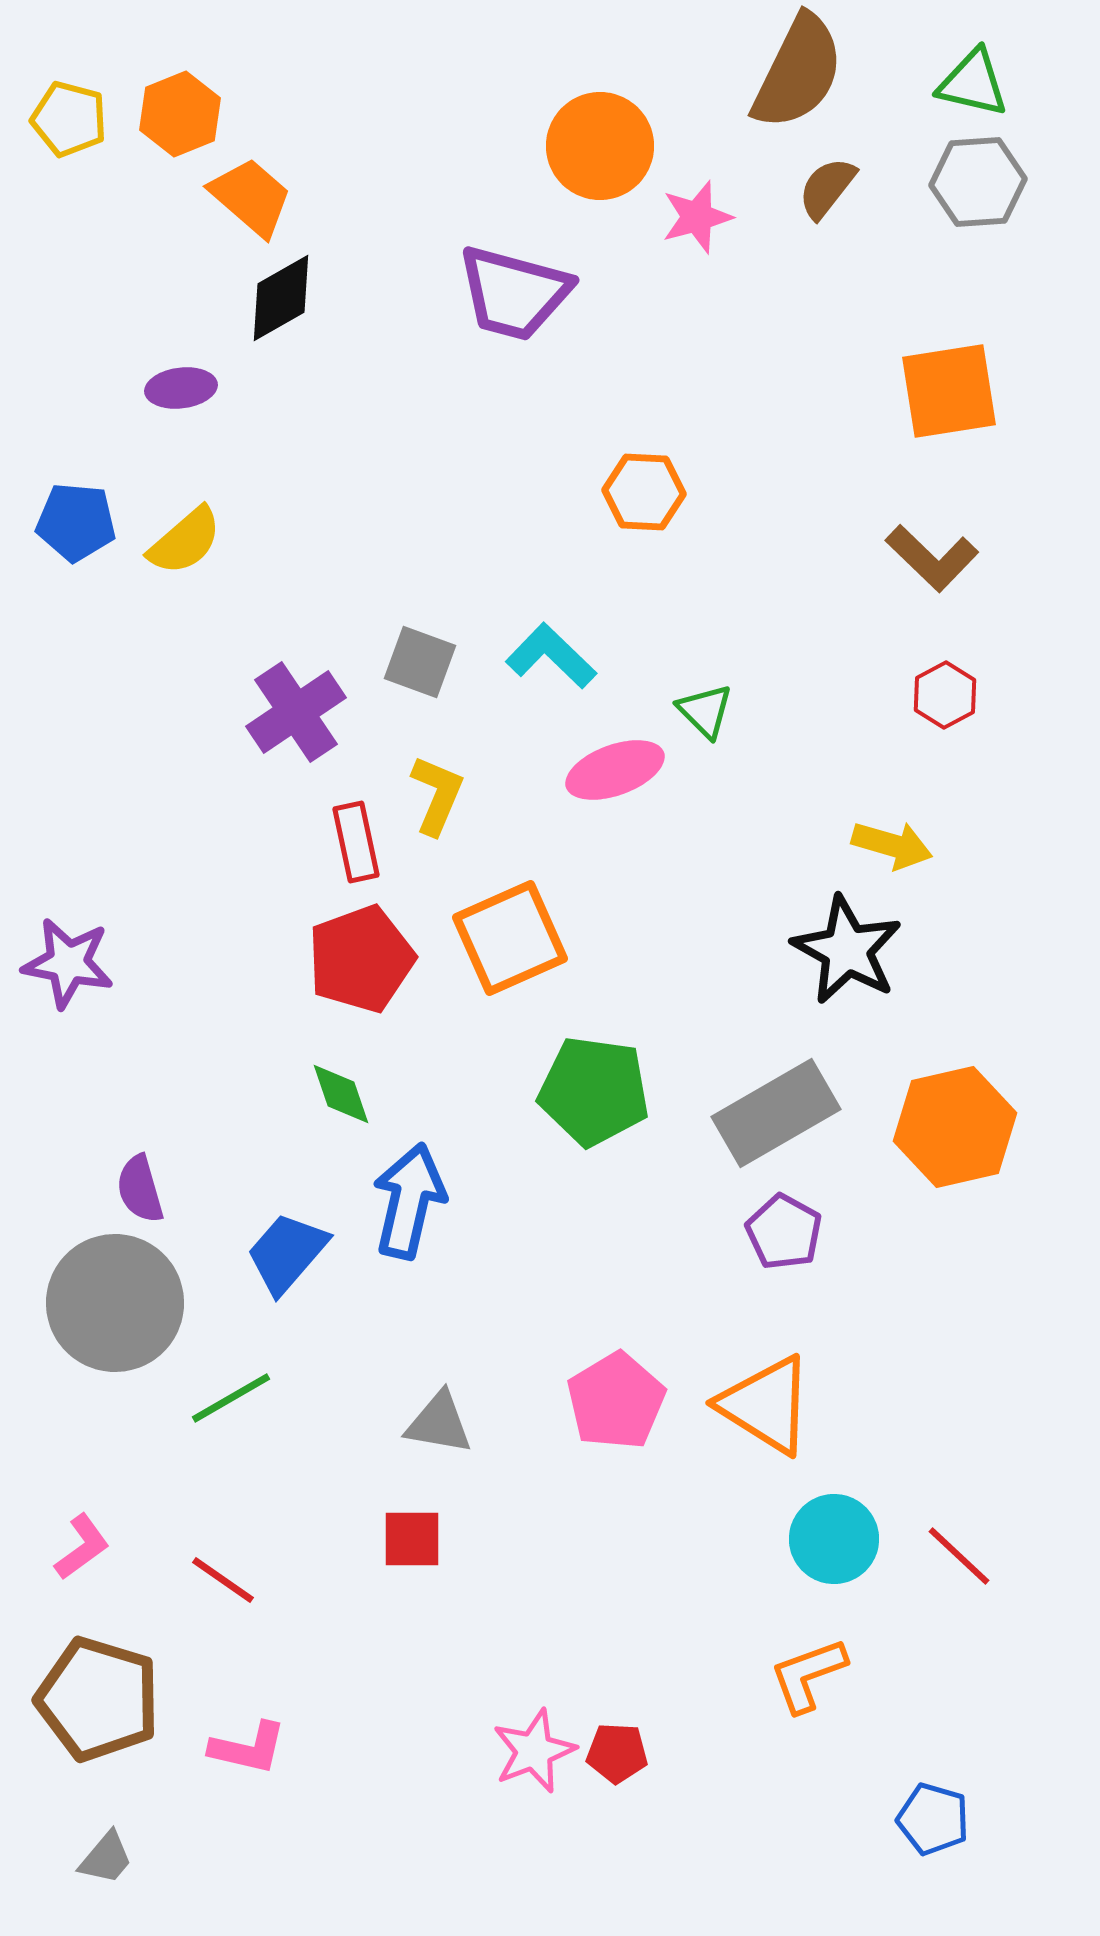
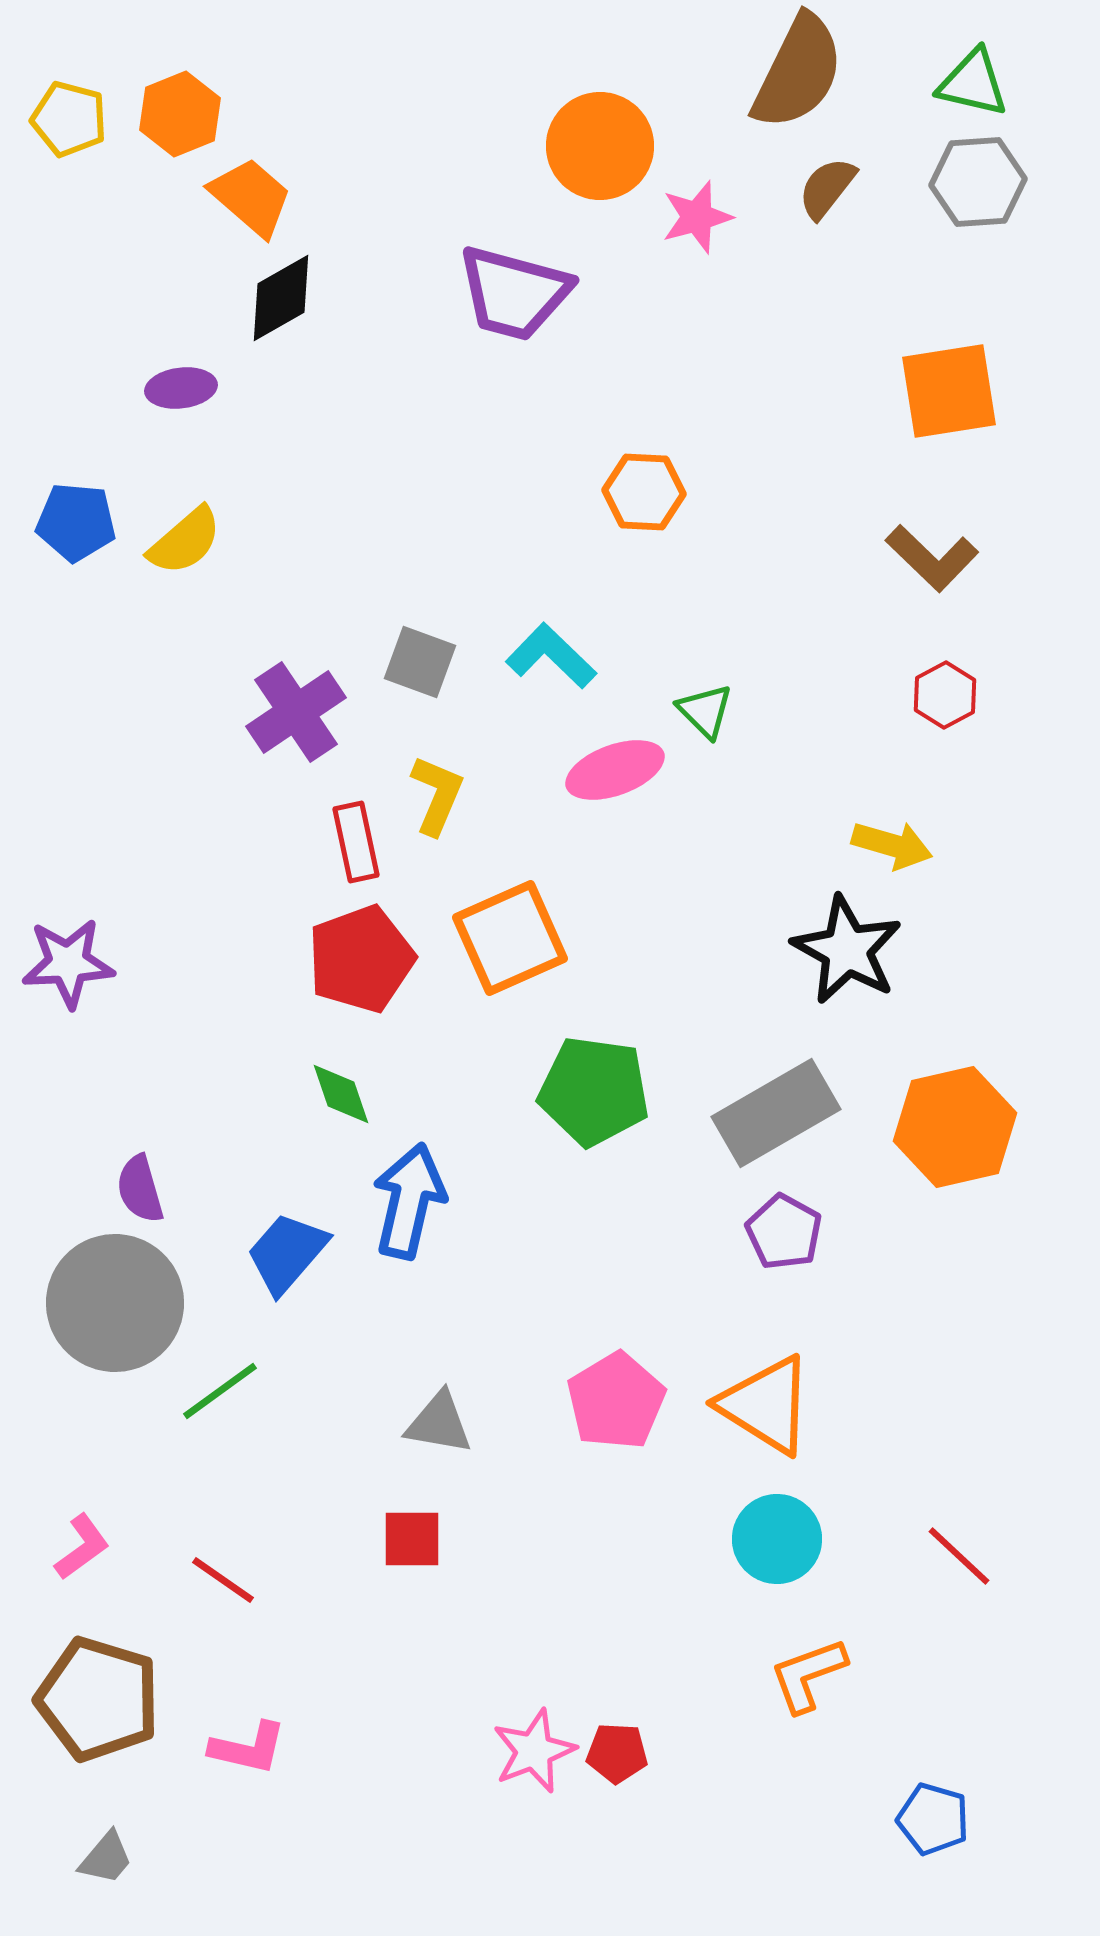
purple star at (68, 963): rotated 14 degrees counterclockwise
green line at (231, 1398): moved 11 px left, 7 px up; rotated 6 degrees counterclockwise
cyan circle at (834, 1539): moved 57 px left
